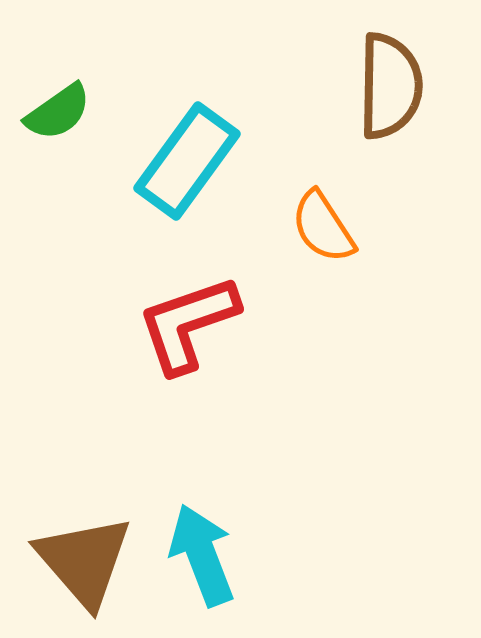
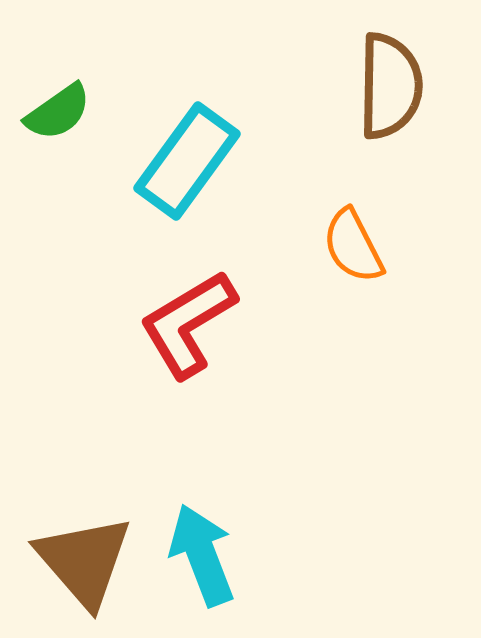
orange semicircle: moved 30 px right, 19 px down; rotated 6 degrees clockwise
red L-shape: rotated 12 degrees counterclockwise
